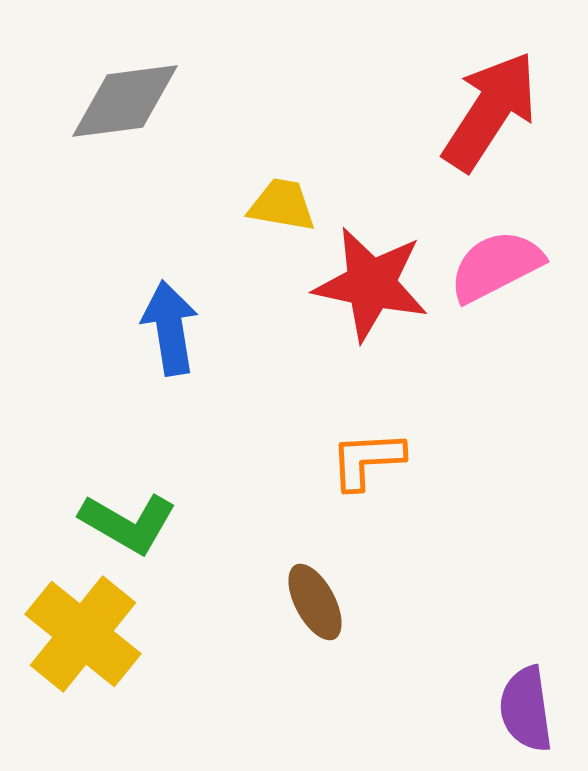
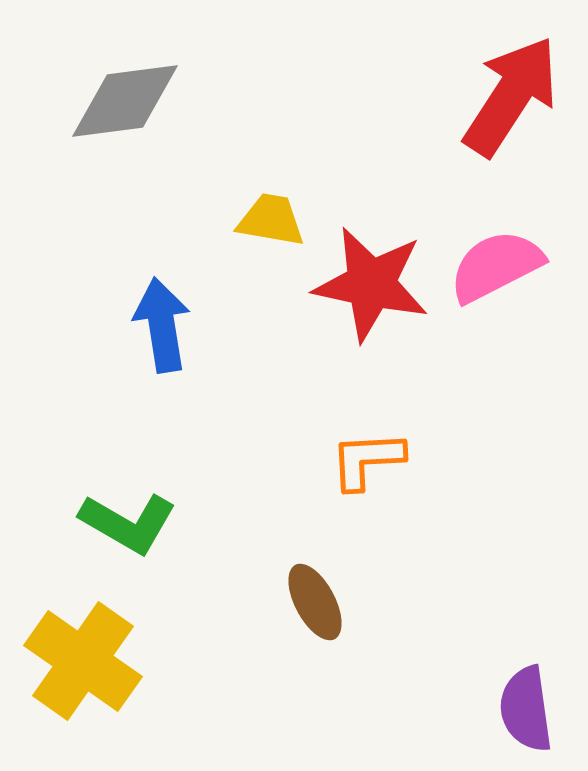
red arrow: moved 21 px right, 15 px up
yellow trapezoid: moved 11 px left, 15 px down
blue arrow: moved 8 px left, 3 px up
yellow cross: moved 27 px down; rotated 4 degrees counterclockwise
